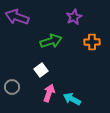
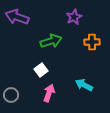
gray circle: moved 1 px left, 8 px down
cyan arrow: moved 12 px right, 14 px up
